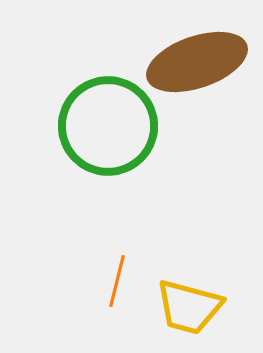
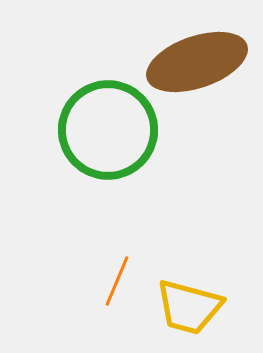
green circle: moved 4 px down
orange line: rotated 9 degrees clockwise
